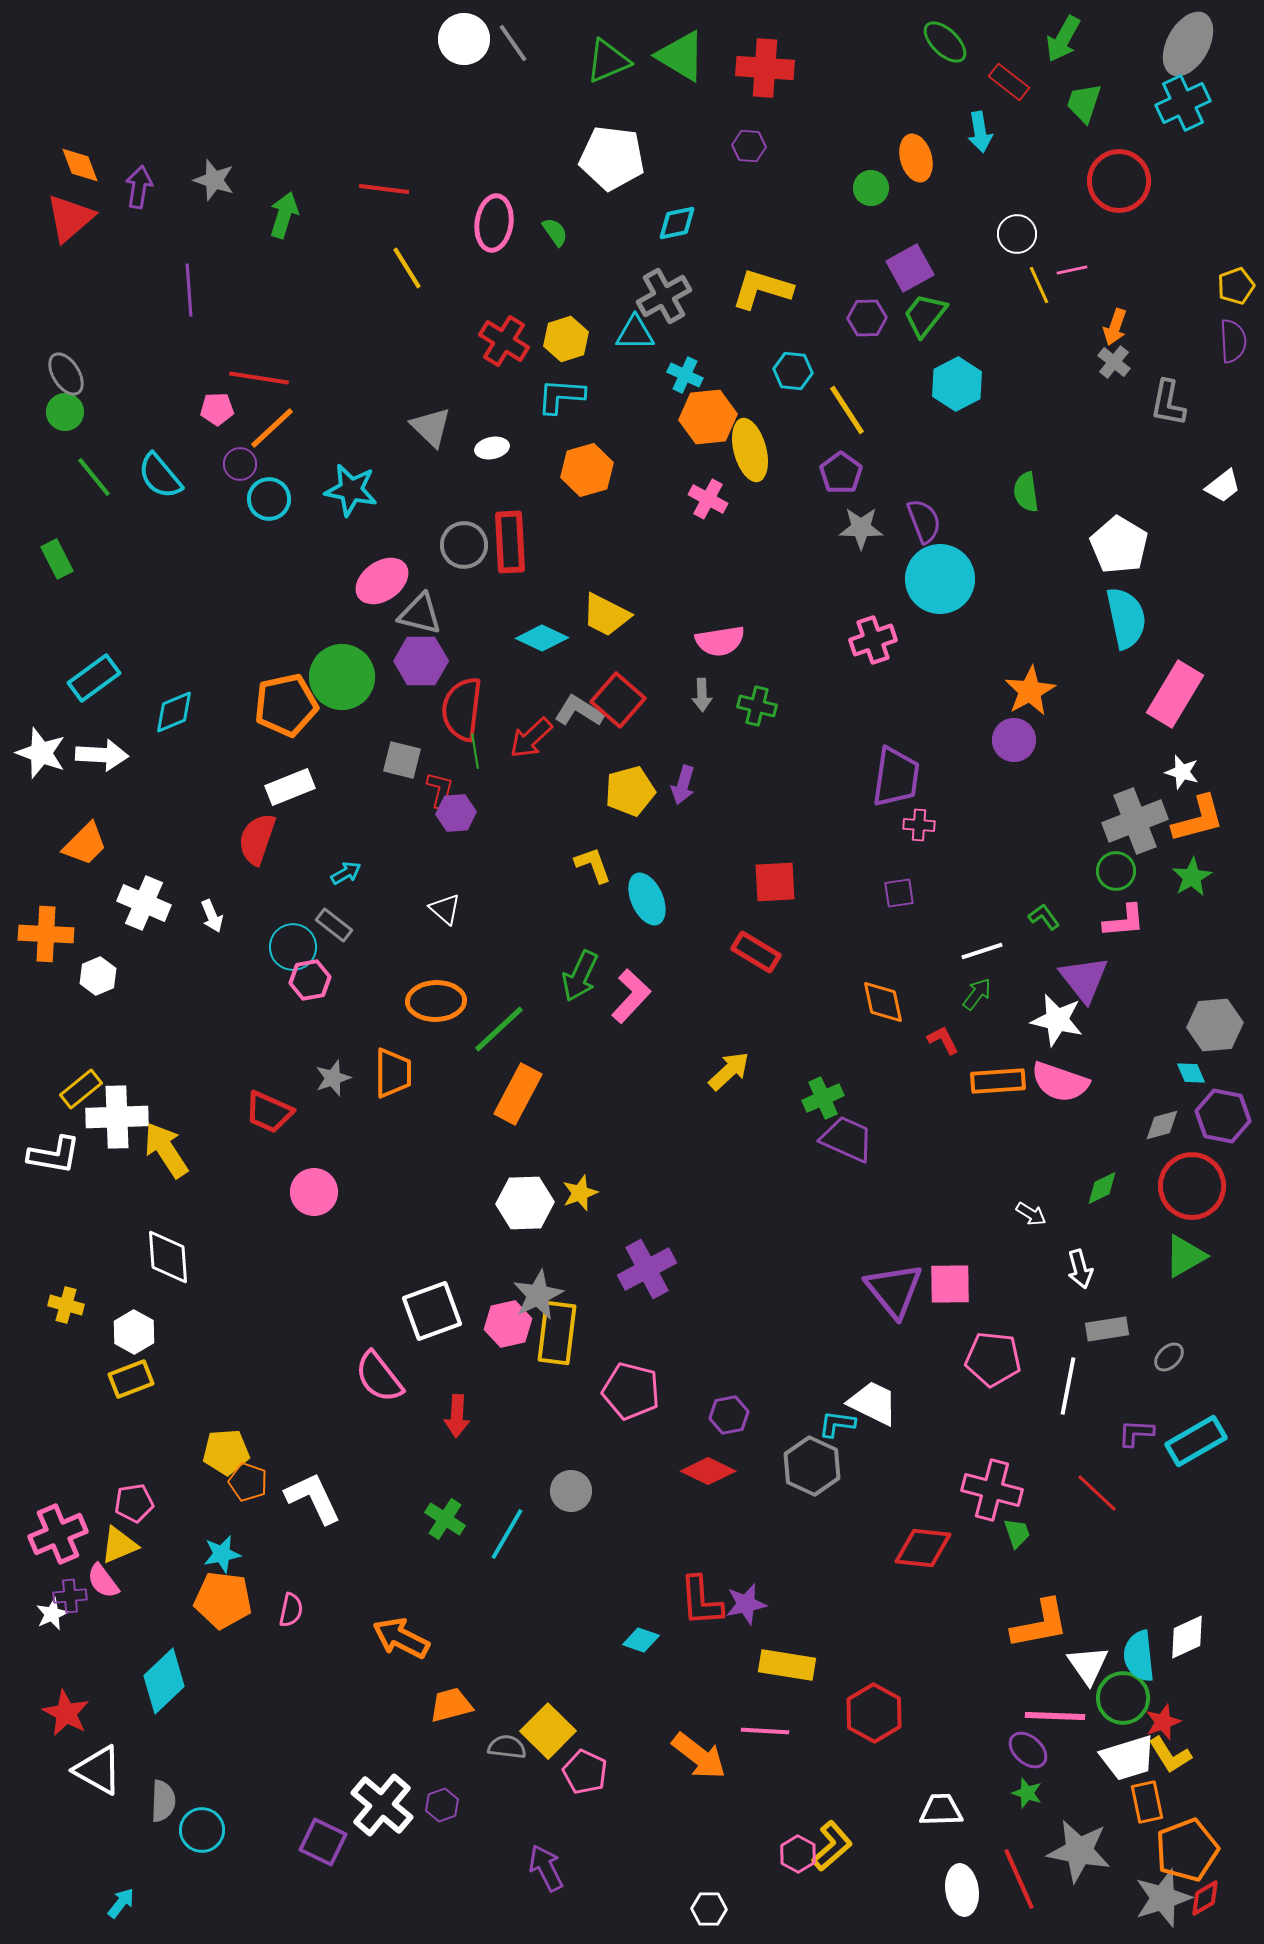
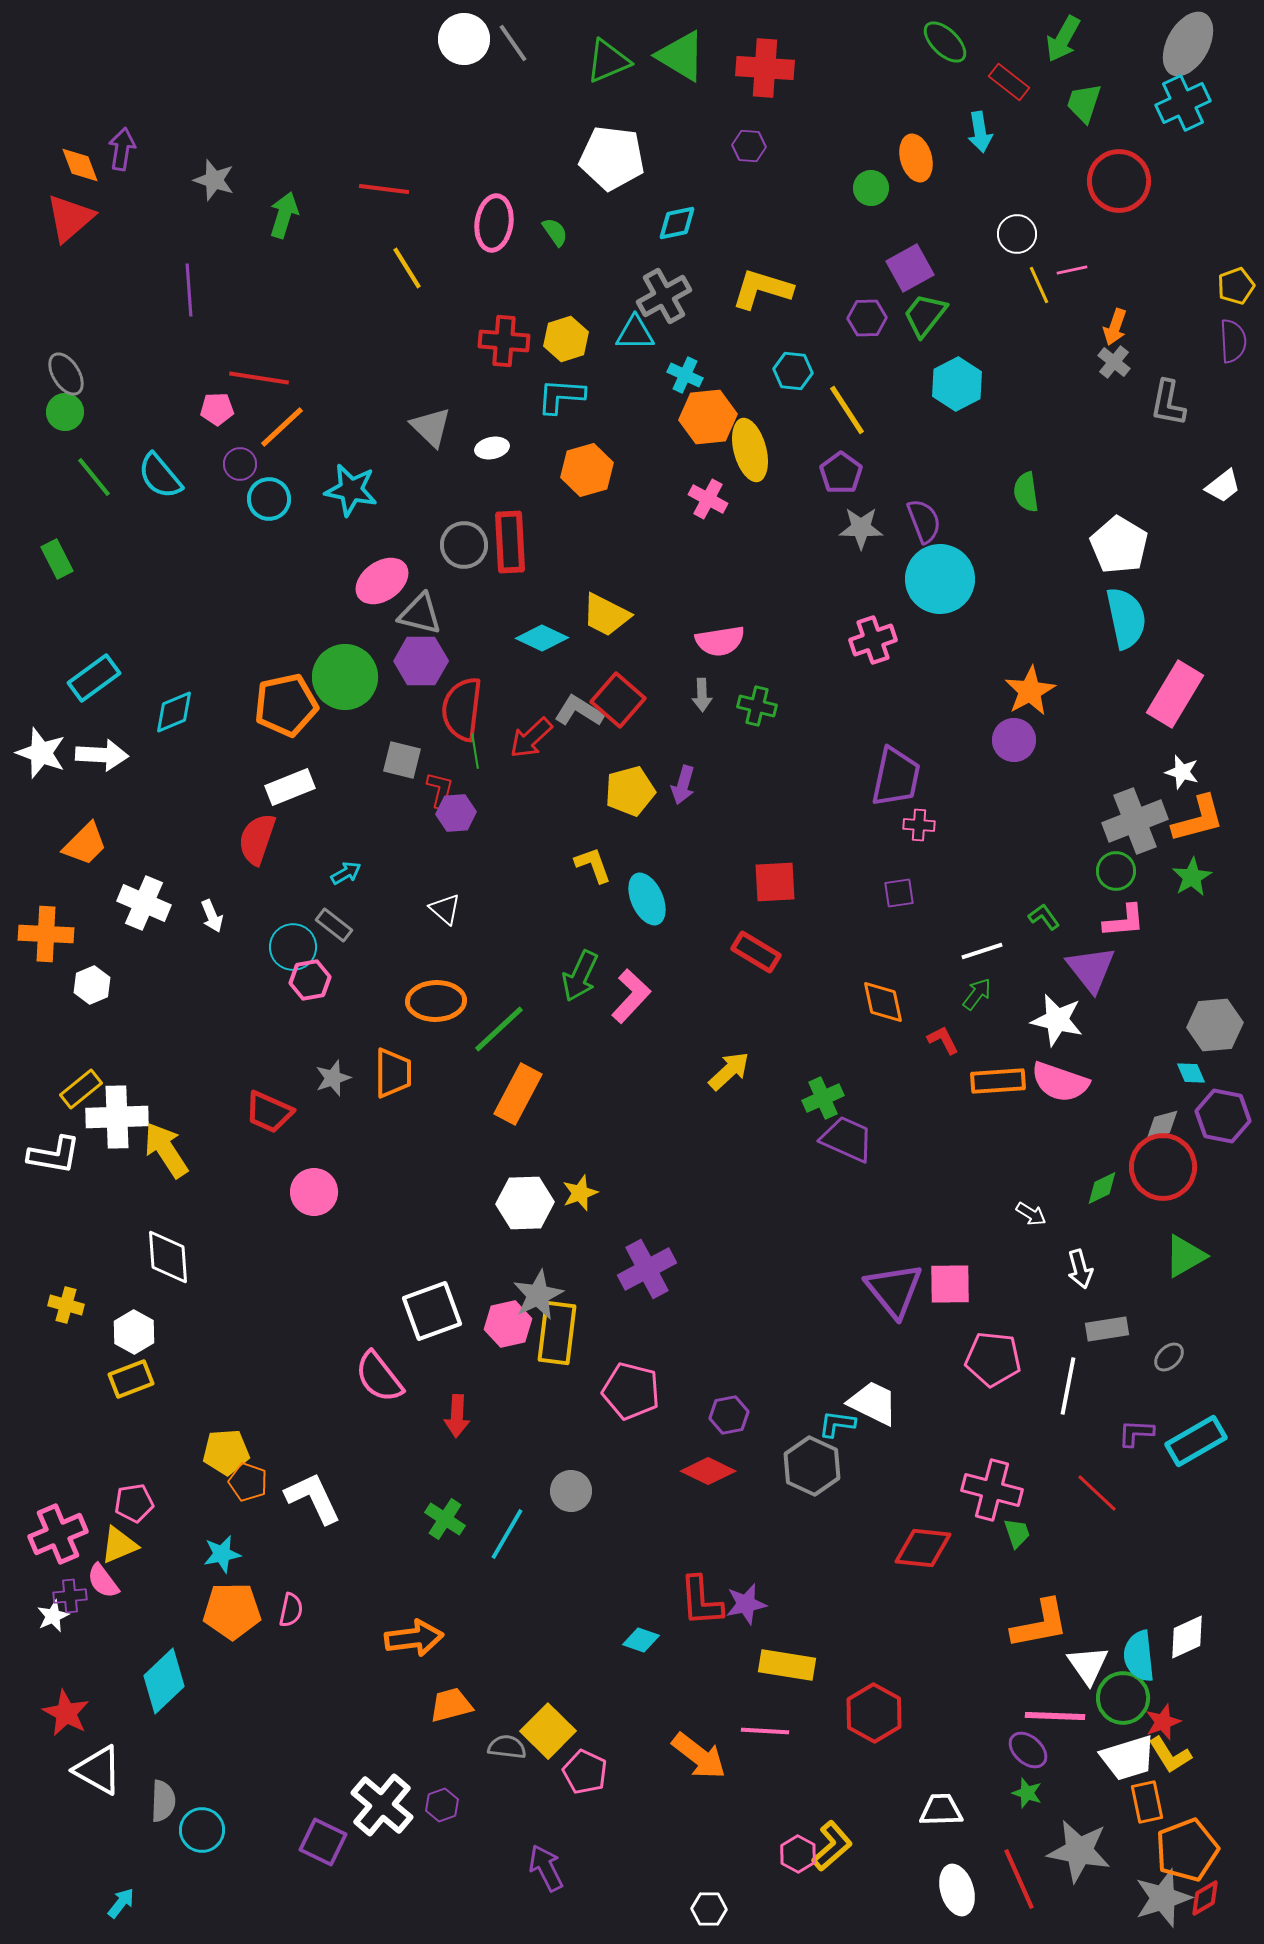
purple arrow at (139, 187): moved 17 px left, 38 px up
red cross at (504, 341): rotated 27 degrees counterclockwise
orange line at (272, 428): moved 10 px right, 1 px up
green circle at (342, 677): moved 3 px right
purple trapezoid at (896, 777): rotated 4 degrees clockwise
white hexagon at (98, 976): moved 6 px left, 9 px down
purple triangle at (1084, 979): moved 7 px right, 10 px up
red circle at (1192, 1186): moved 29 px left, 19 px up
orange pentagon at (223, 1600): moved 9 px right, 11 px down; rotated 8 degrees counterclockwise
white star at (52, 1614): moved 1 px right, 2 px down
orange arrow at (401, 1638): moved 13 px right; rotated 146 degrees clockwise
white ellipse at (962, 1890): moved 5 px left; rotated 9 degrees counterclockwise
